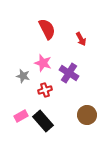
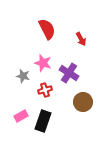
brown circle: moved 4 px left, 13 px up
black rectangle: rotated 60 degrees clockwise
